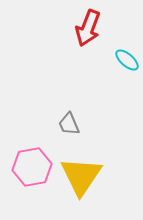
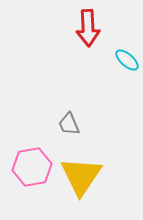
red arrow: rotated 24 degrees counterclockwise
